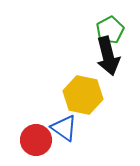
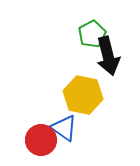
green pentagon: moved 18 px left, 4 px down
red circle: moved 5 px right
